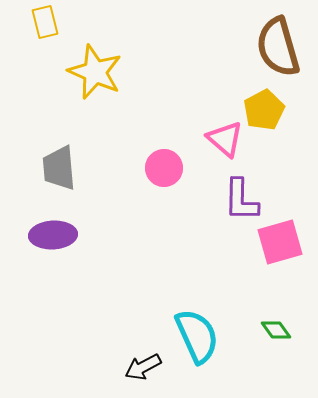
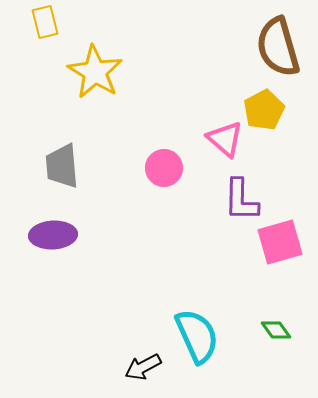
yellow star: rotated 8 degrees clockwise
gray trapezoid: moved 3 px right, 2 px up
